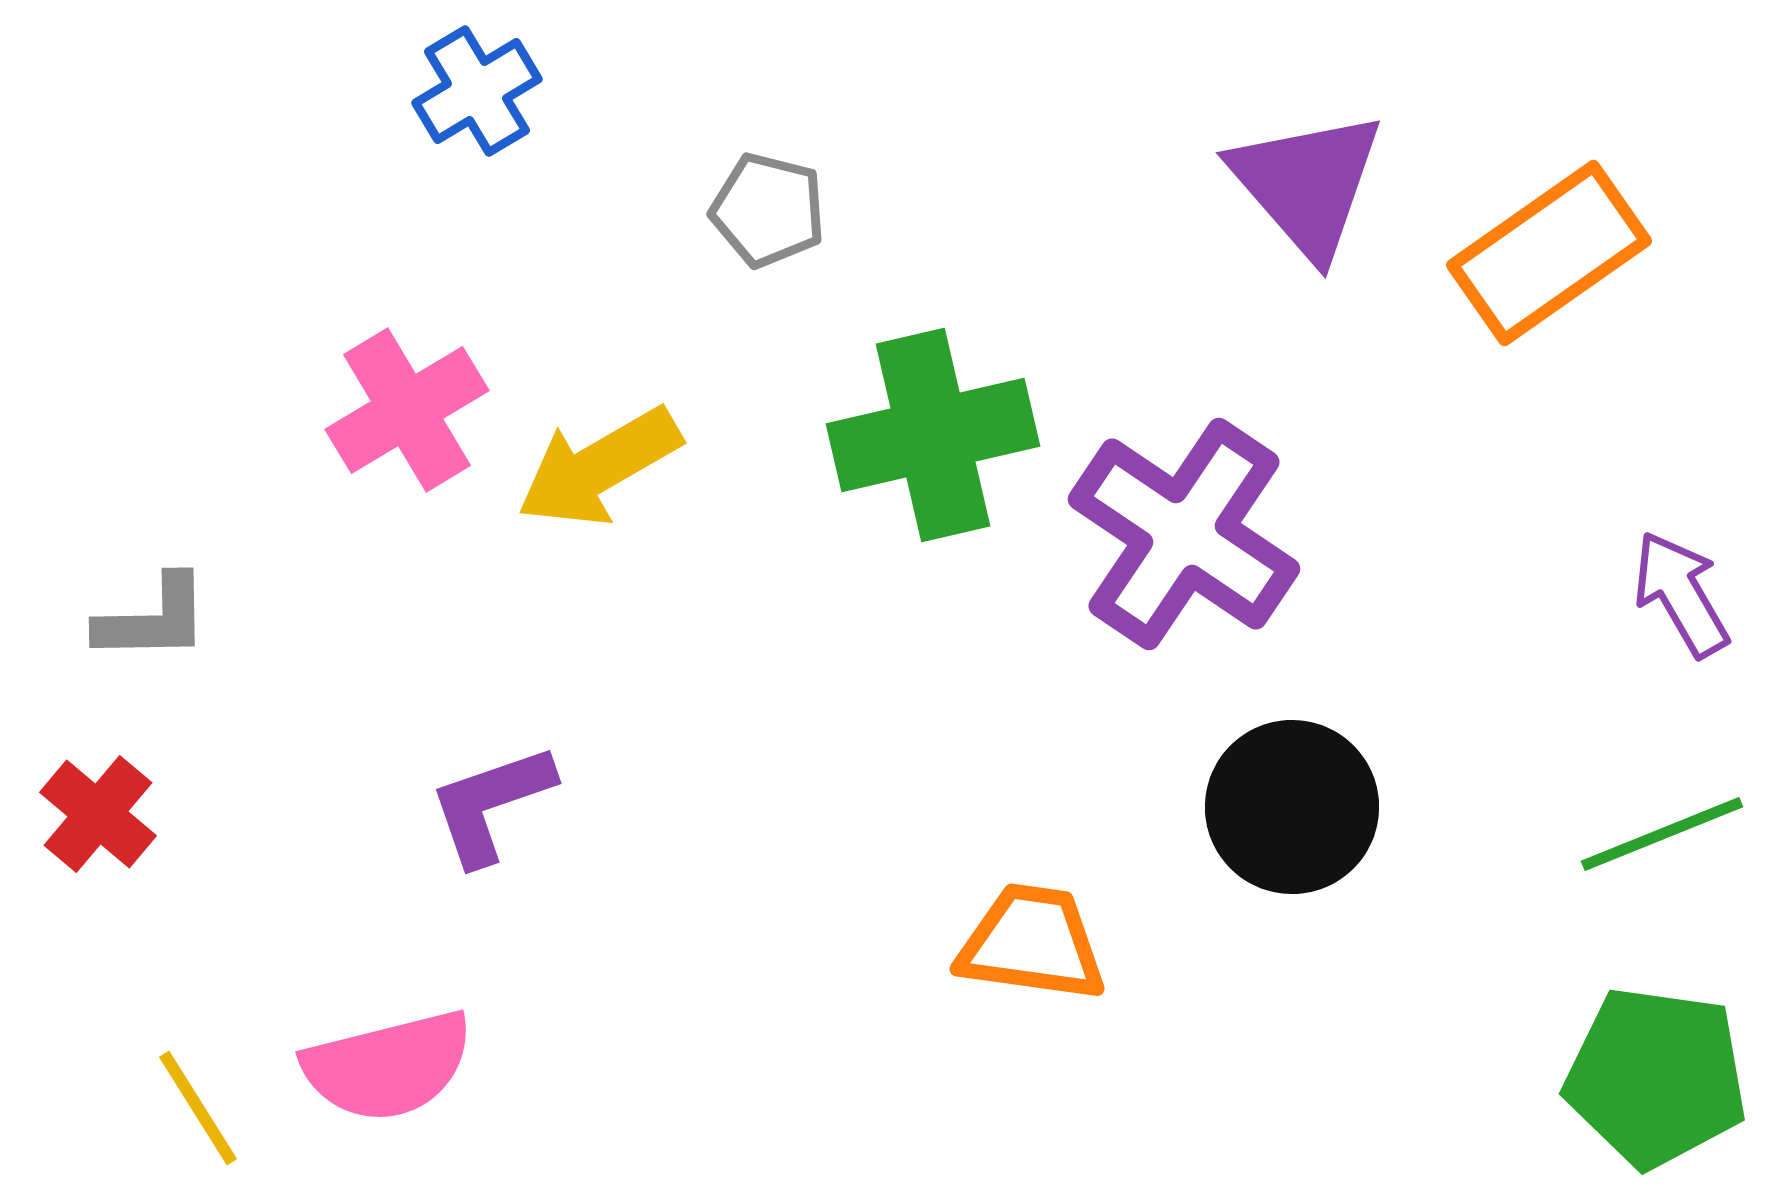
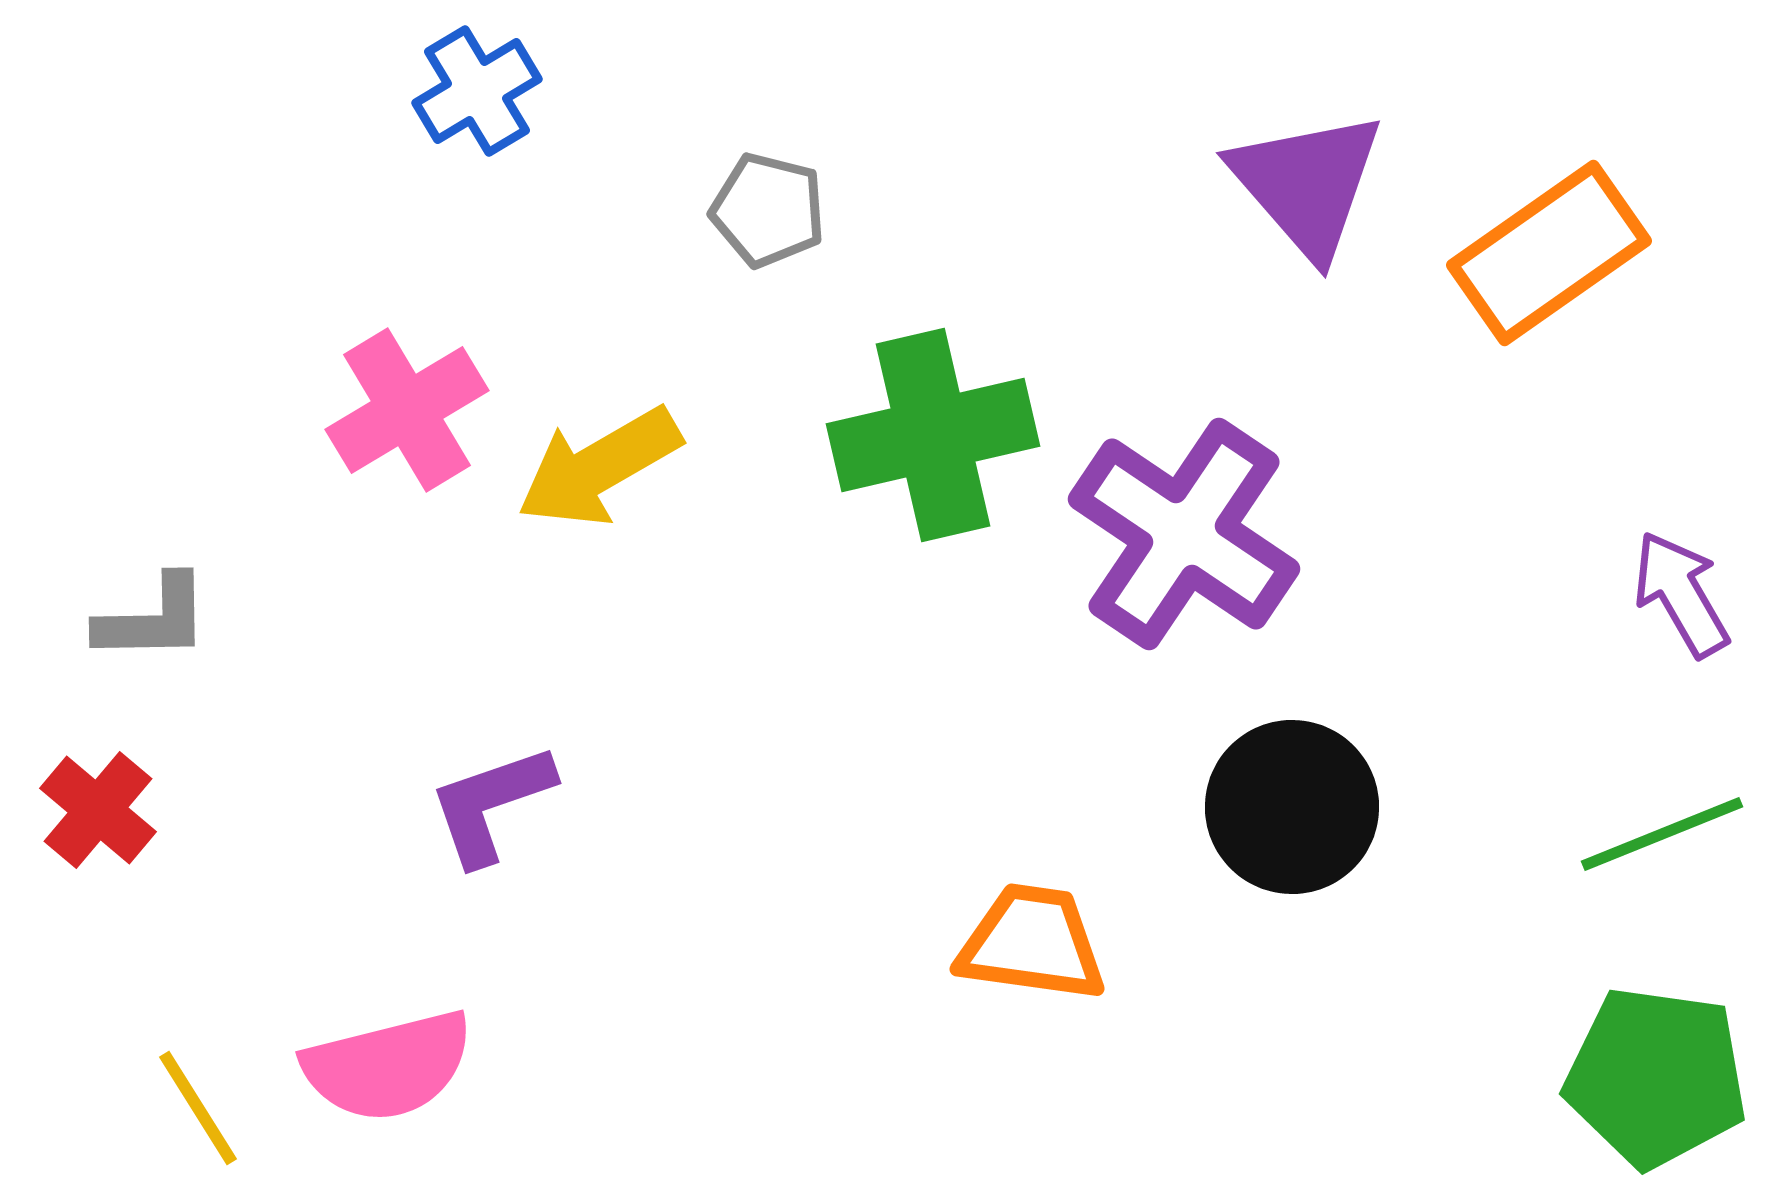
red cross: moved 4 px up
